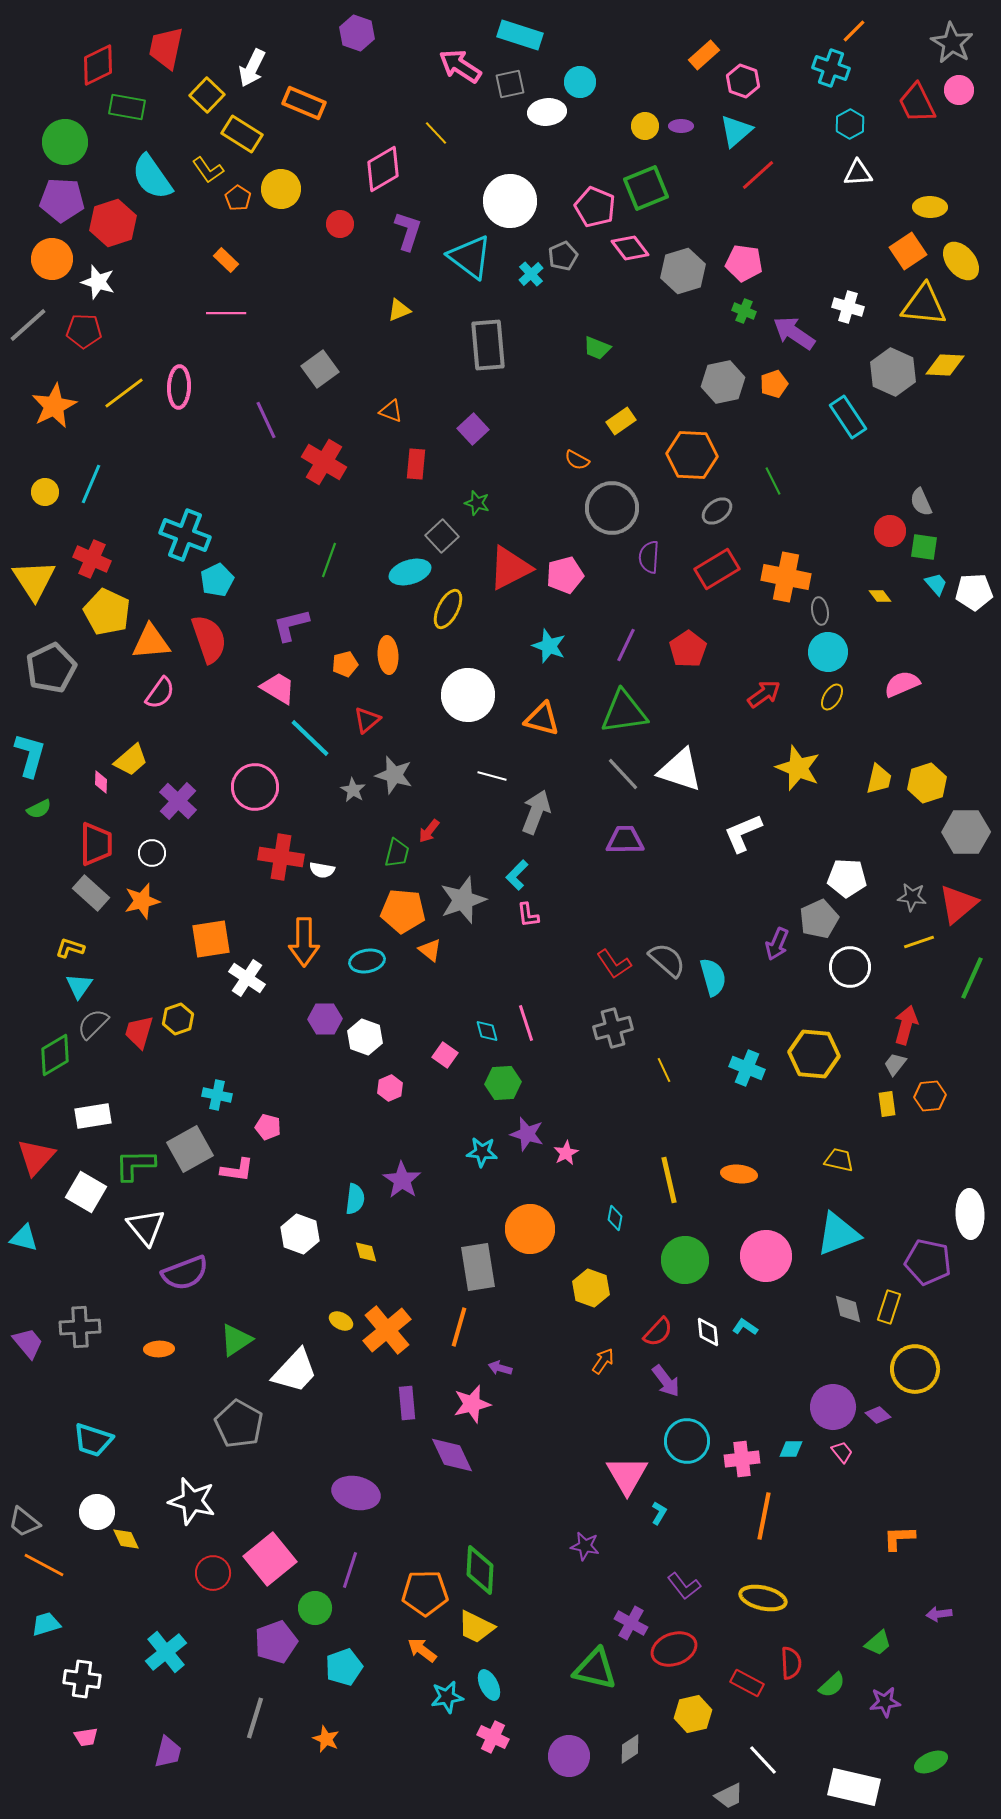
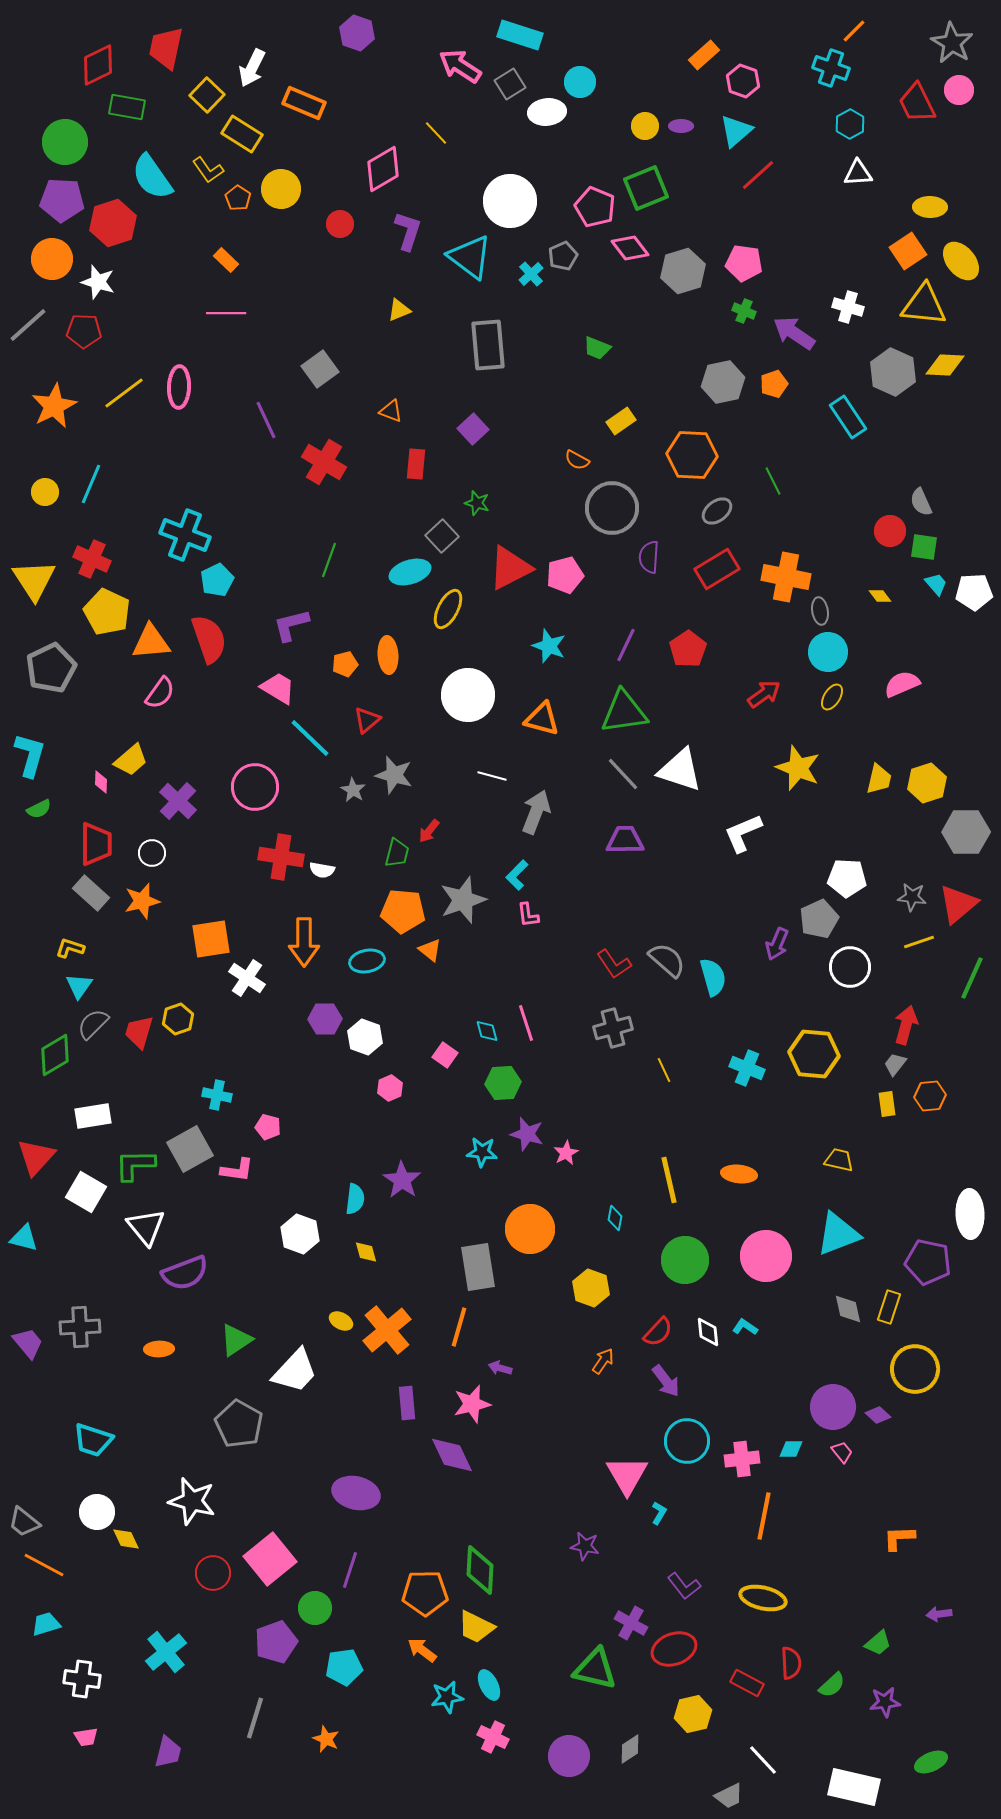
gray square at (510, 84): rotated 20 degrees counterclockwise
cyan pentagon at (344, 1667): rotated 12 degrees clockwise
